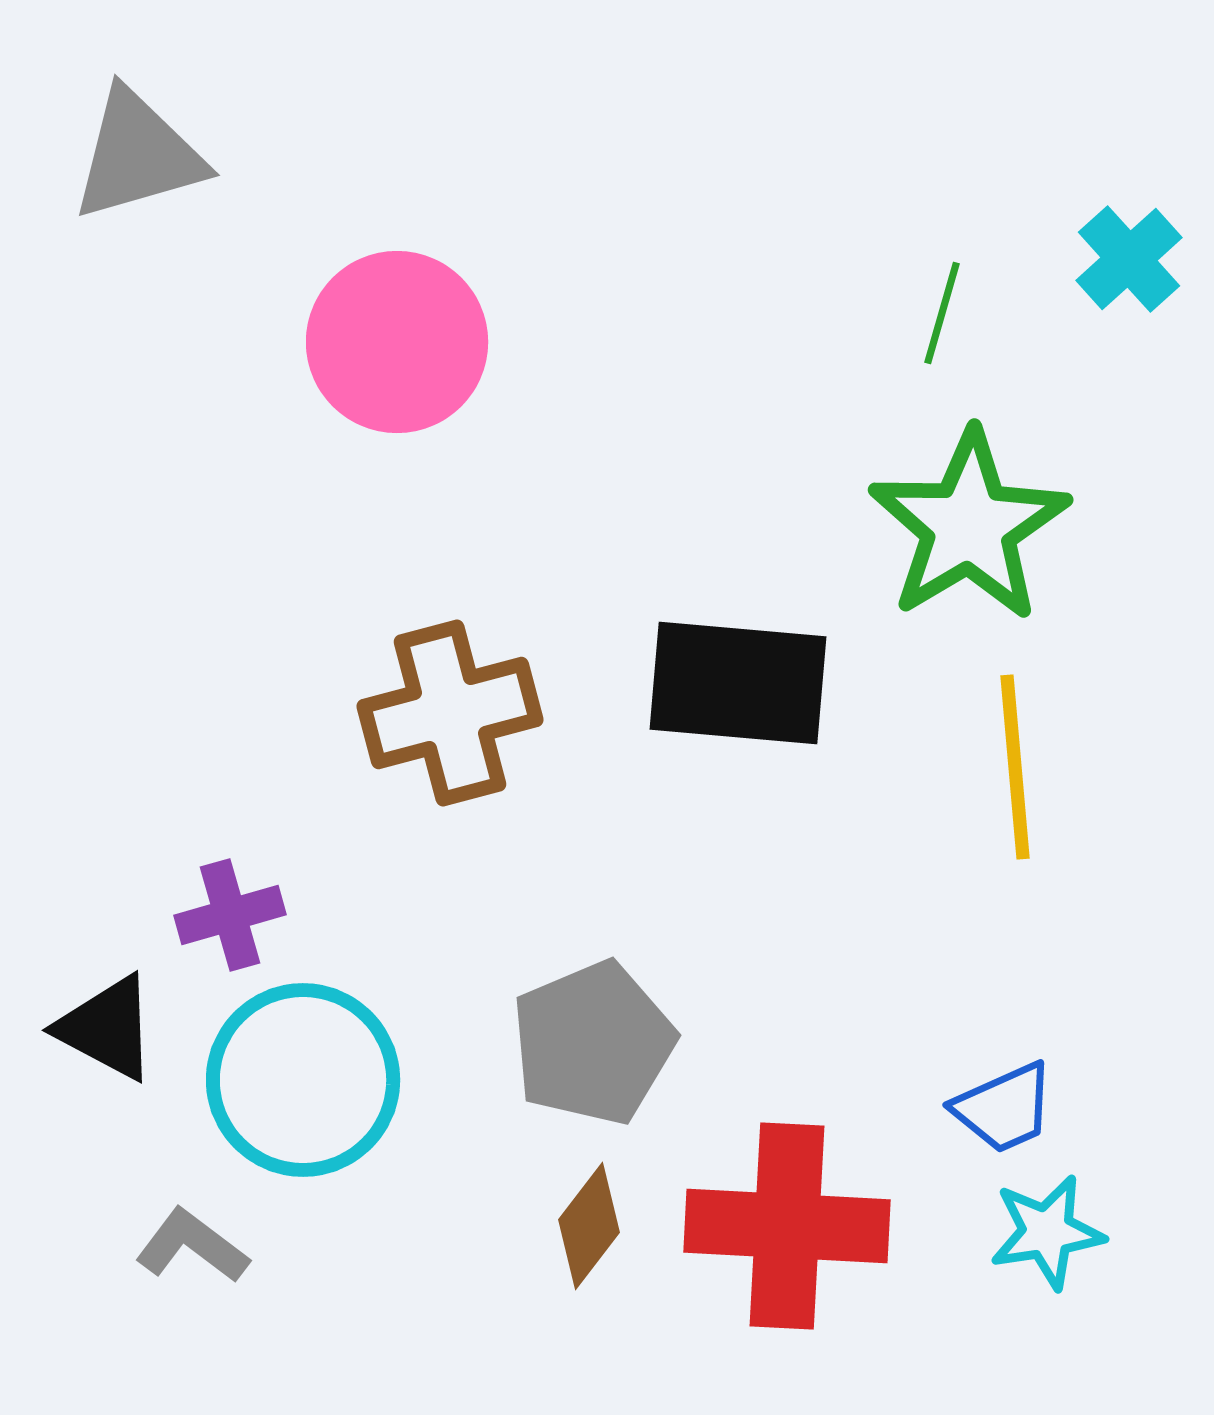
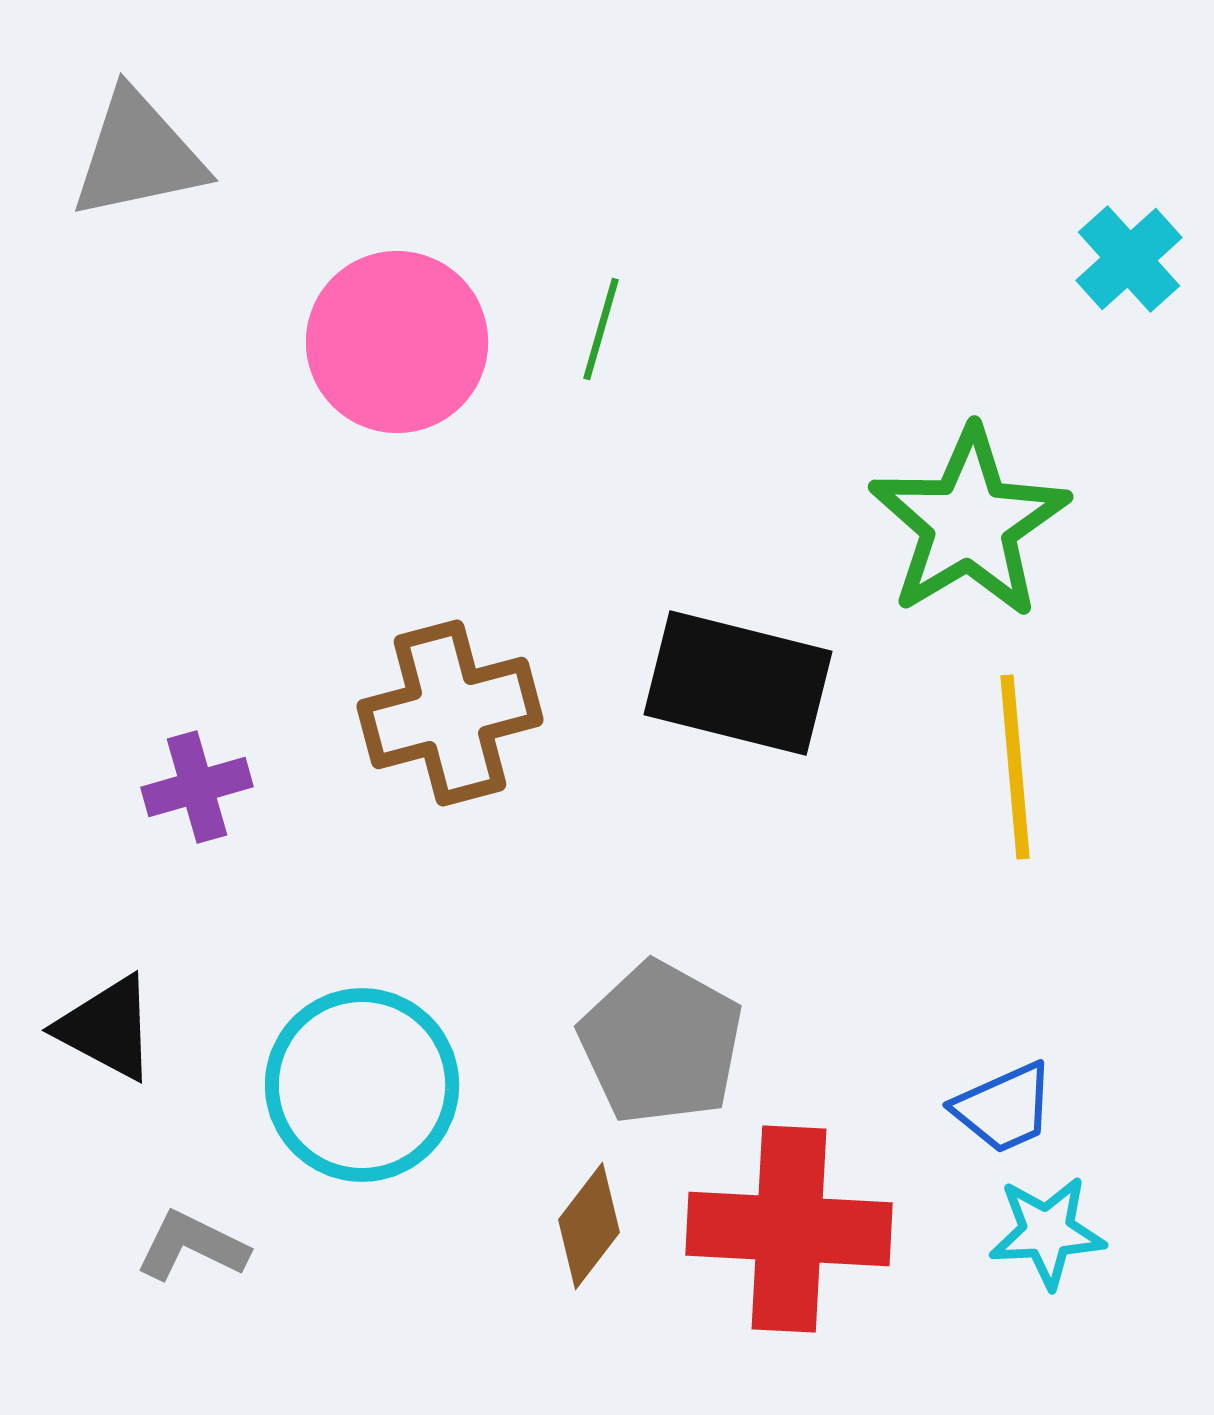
gray triangle: rotated 4 degrees clockwise
green line: moved 341 px left, 16 px down
green star: moved 3 px up
black rectangle: rotated 9 degrees clockwise
purple cross: moved 33 px left, 128 px up
gray pentagon: moved 68 px right; rotated 20 degrees counterclockwise
cyan circle: moved 59 px right, 5 px down
red cross: moved 2 px right, 3 px down
cyan star: rotated 6 degrees clockwise
gray L-shape: rotated 11 degrees counterclockwise
